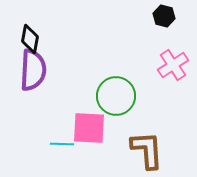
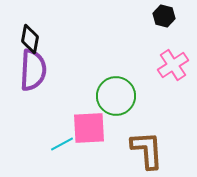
pink square: rotated 6 degrees counterclockwise
cyan line: rotated 30 degrees counterclockwise
